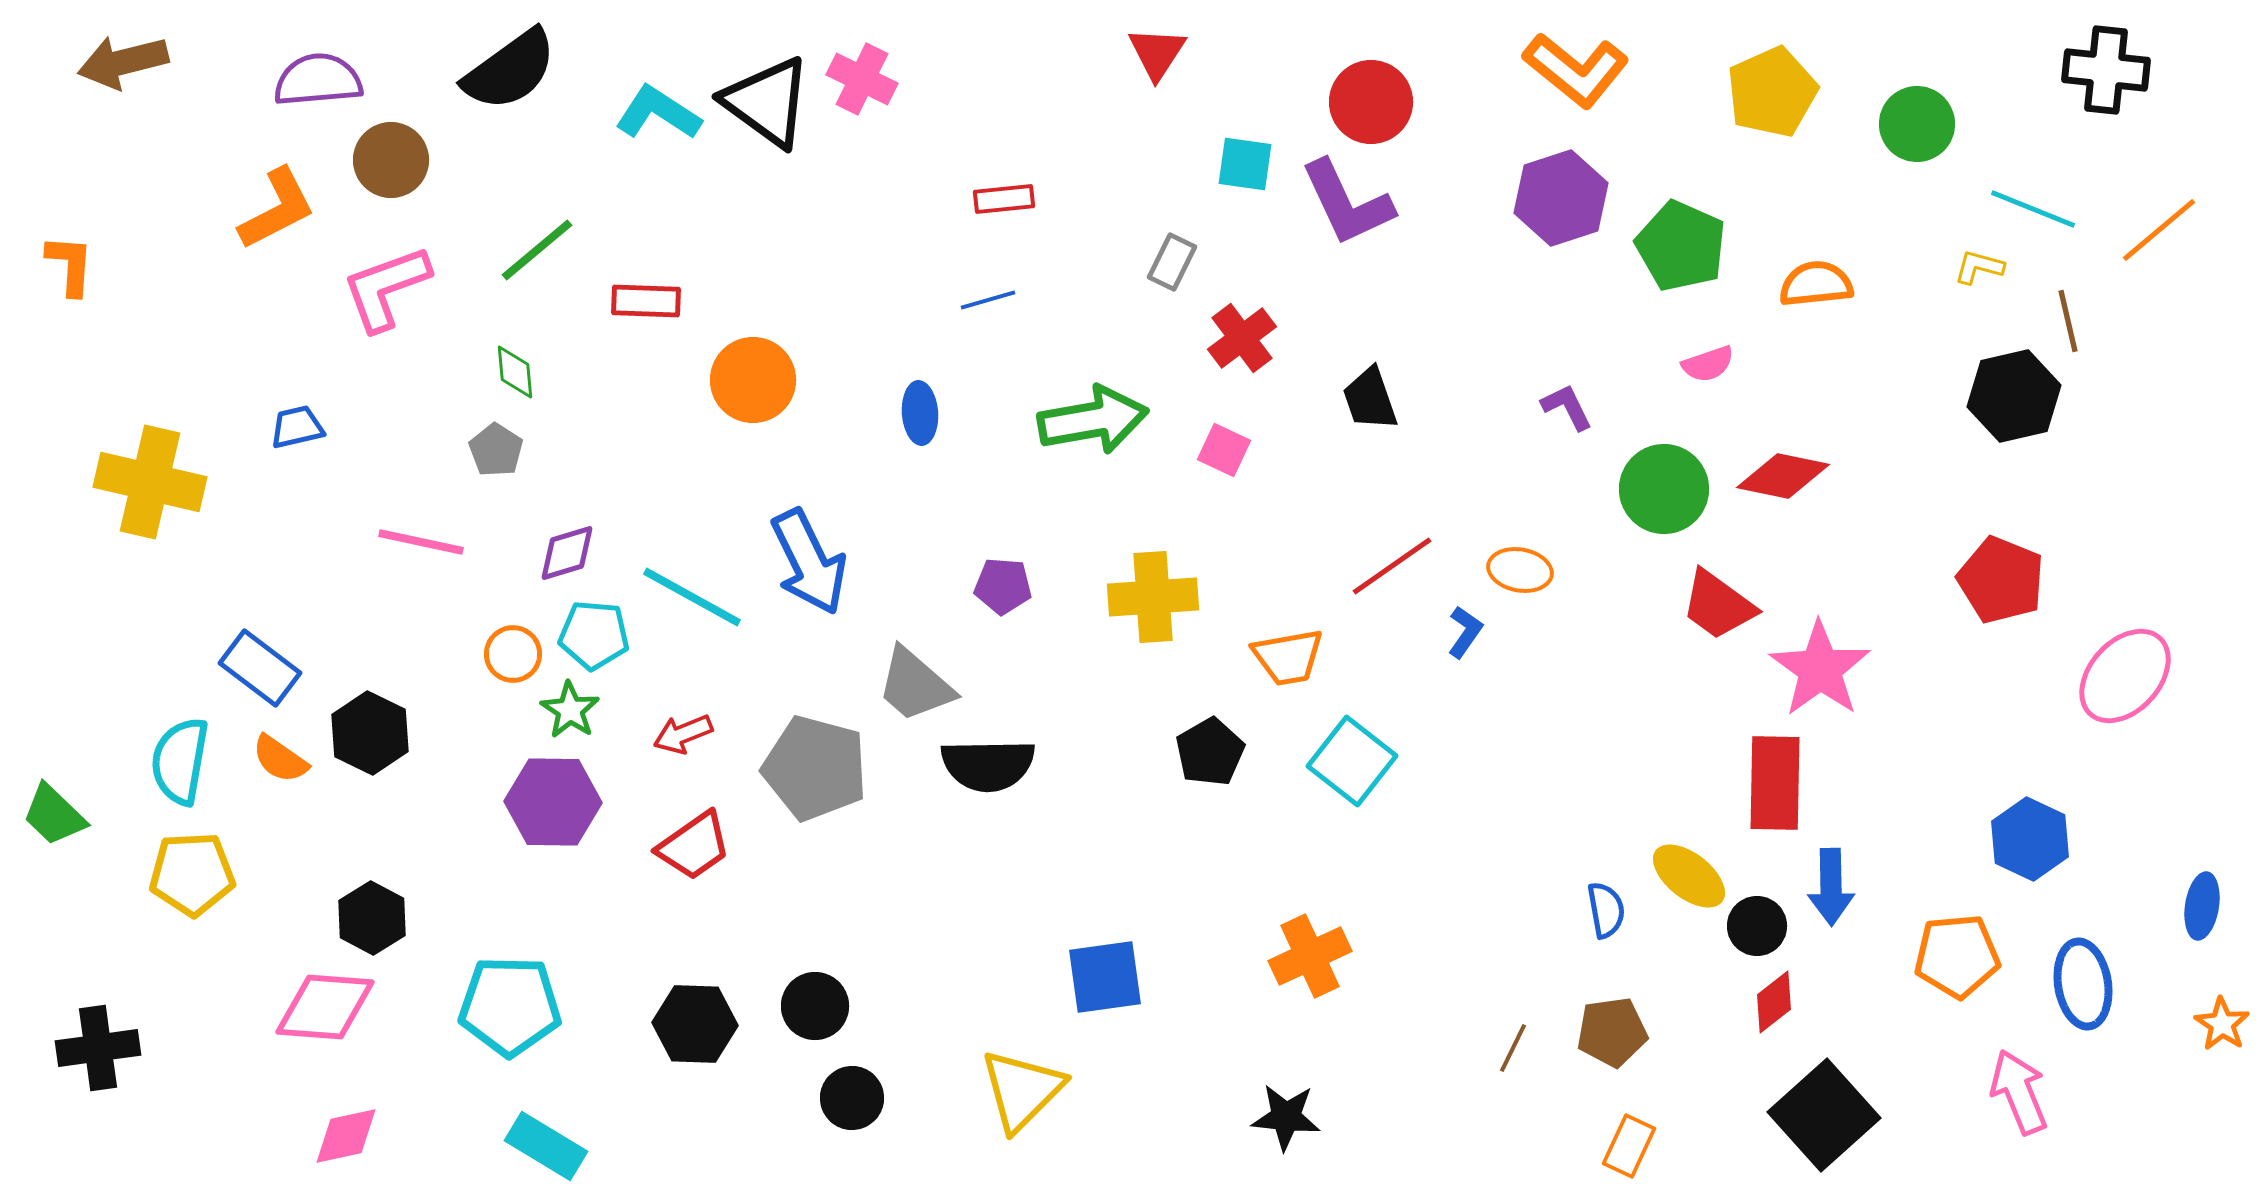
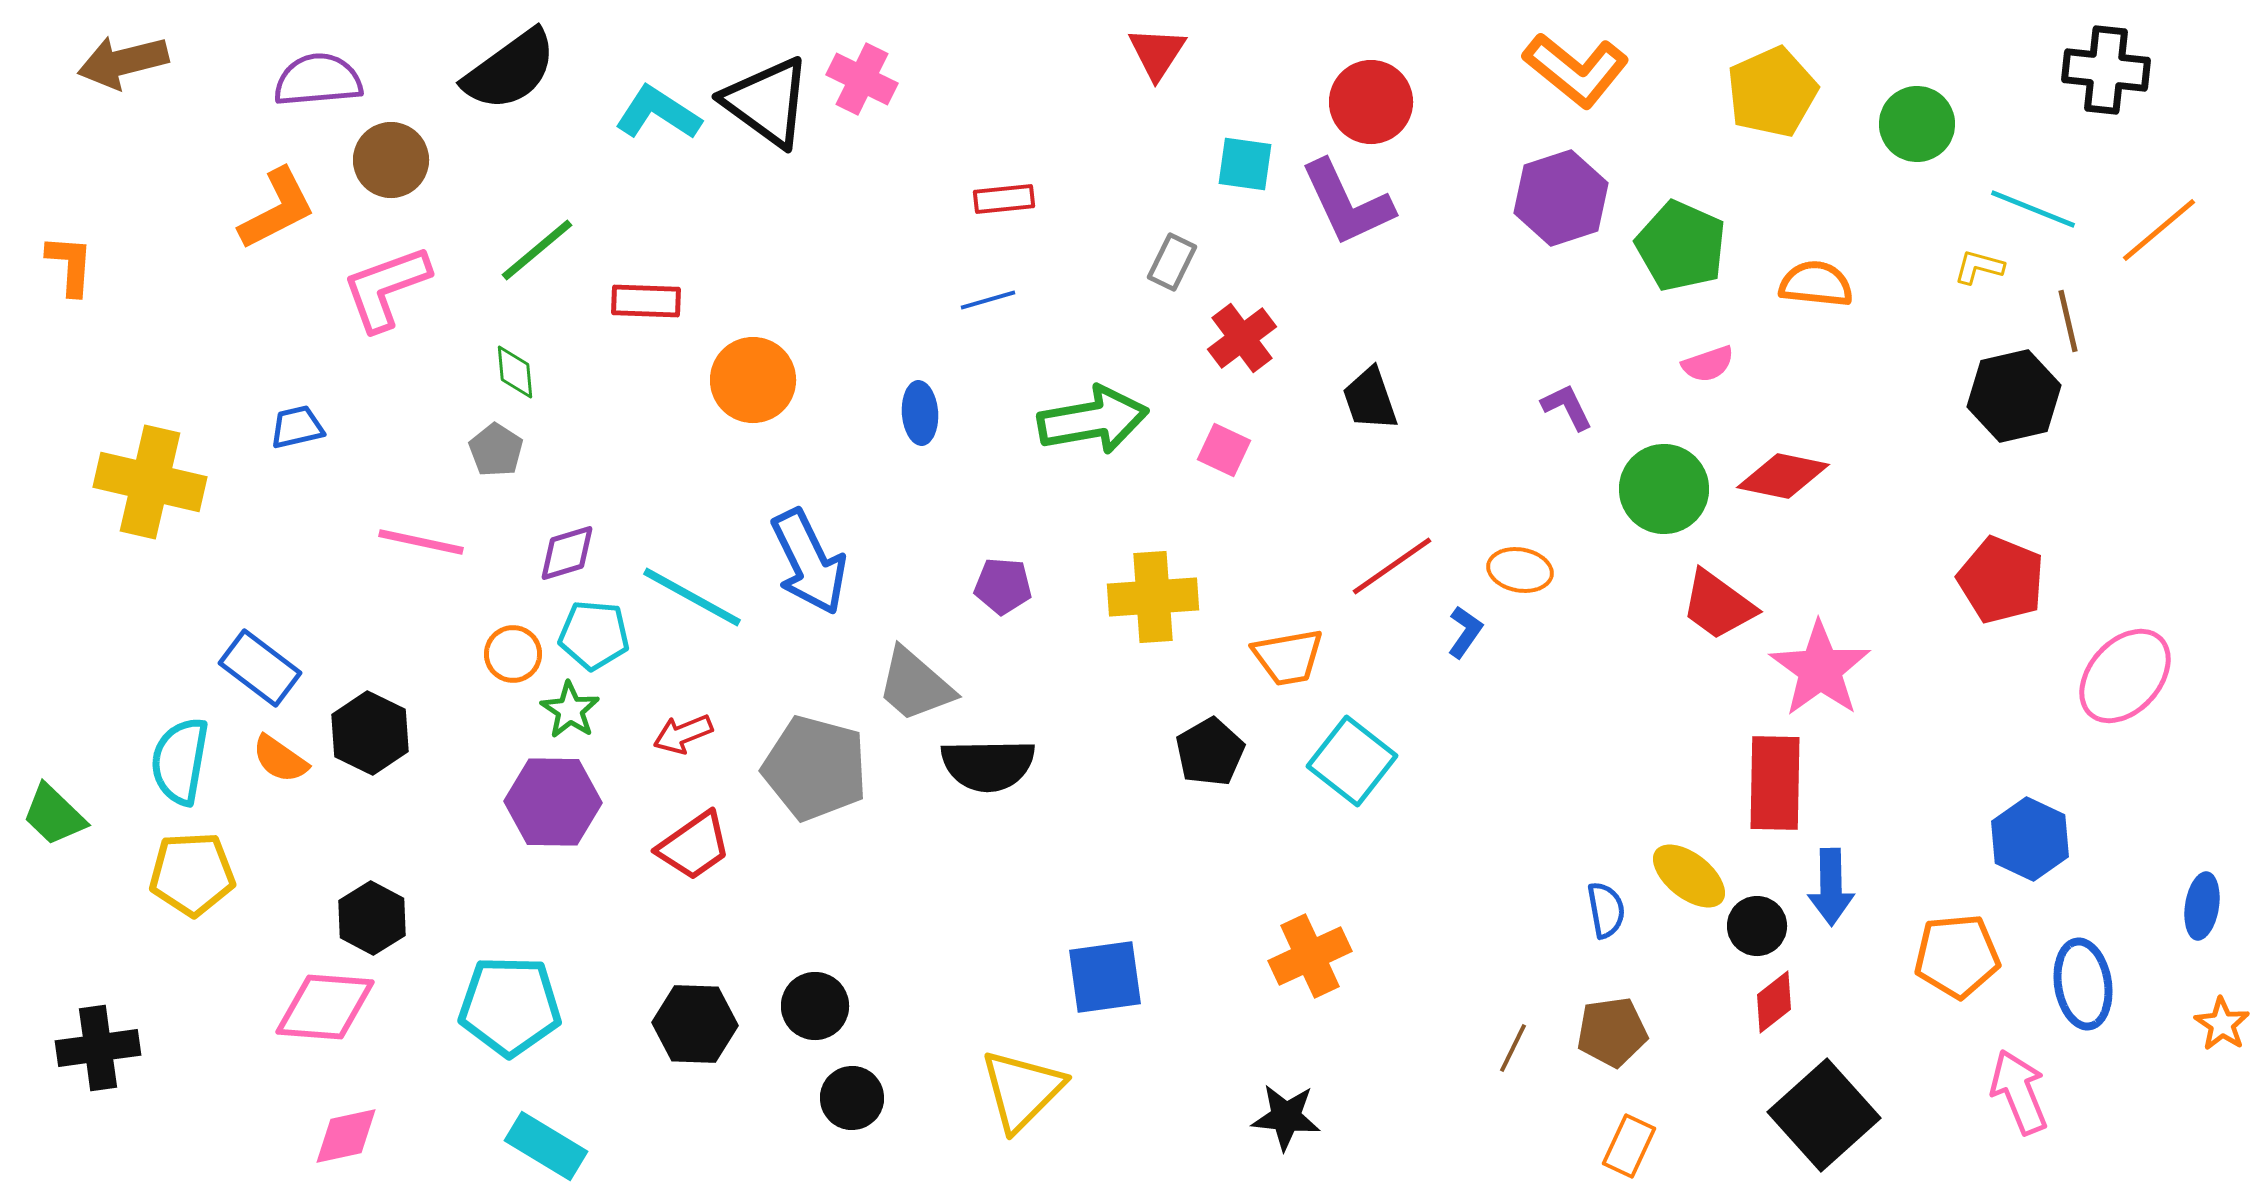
orange semicircle at (1816, 284): rotated 12 degrees clockwise
